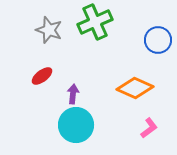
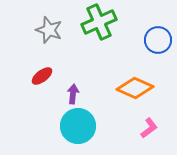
green cross: moved 4 px right
cyan circle: moved 2 px right, 1 px down
